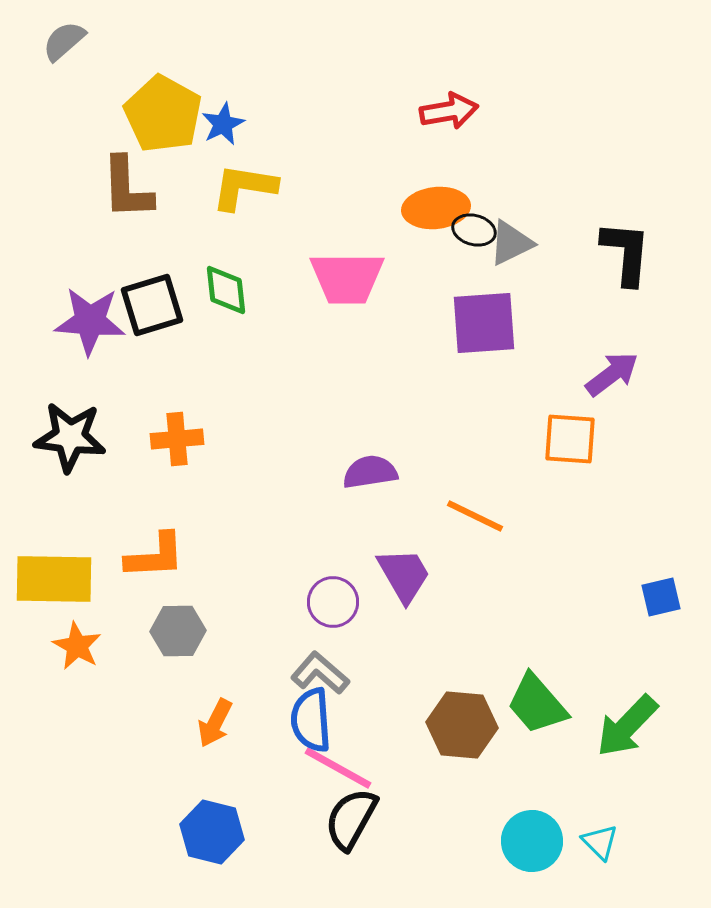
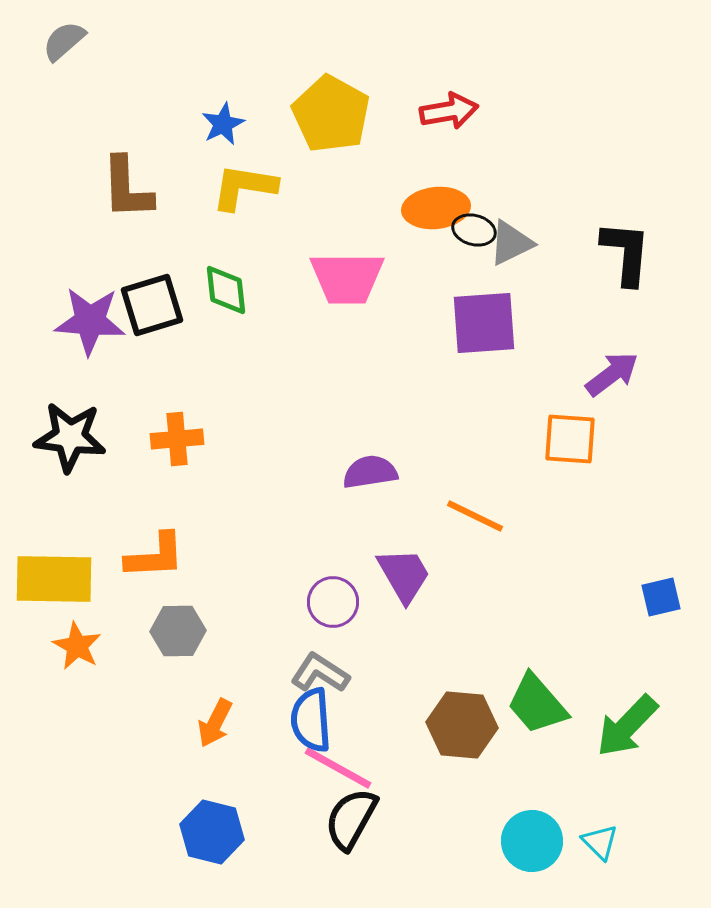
yellow pentagon: moved 168 px right
gray L-shape: rotated 8 degrees counterclockwise
